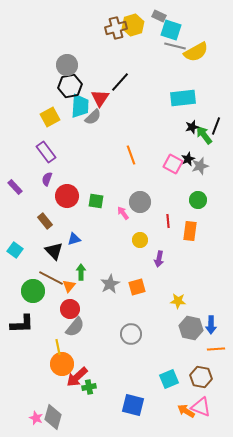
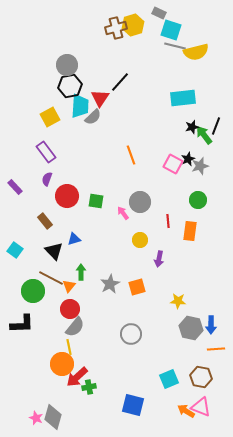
gray rectangle at (159, 16): moved 3 px up
yellow semicircle at (196, 52): rotated 15 degrees clockwise
yellow line at (58, 347): moved 11 px right
